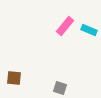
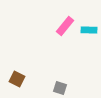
cyan rectangle: rotated 21 degrees counterclockwise
brown square: moved 3 px right, 1 px down; rotated 21 degrees clockwise
